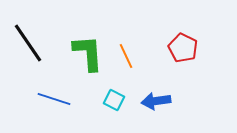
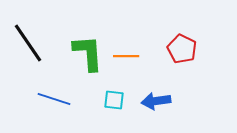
red pentagon: moved 1 px left, 1 px down
orange line: rotated 65 degrees counterclockwise
cyan square: rotated 20 degrees counterclockwise
